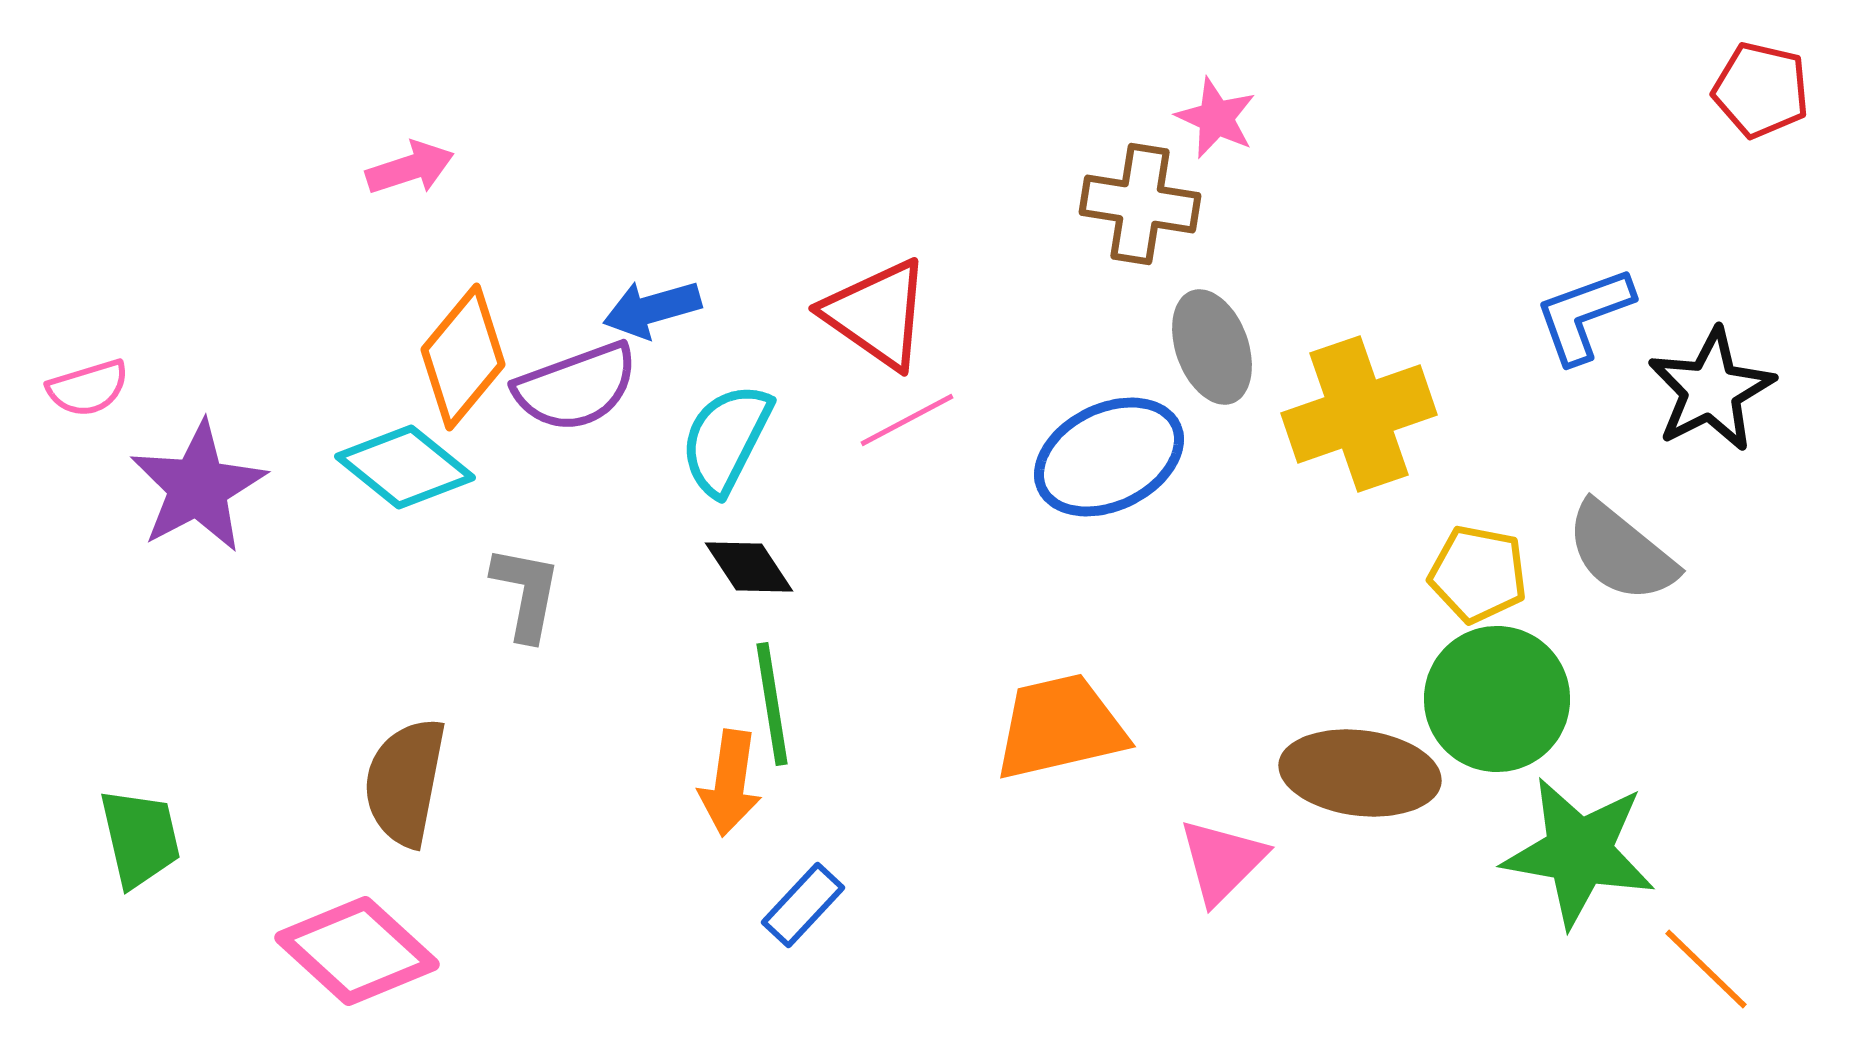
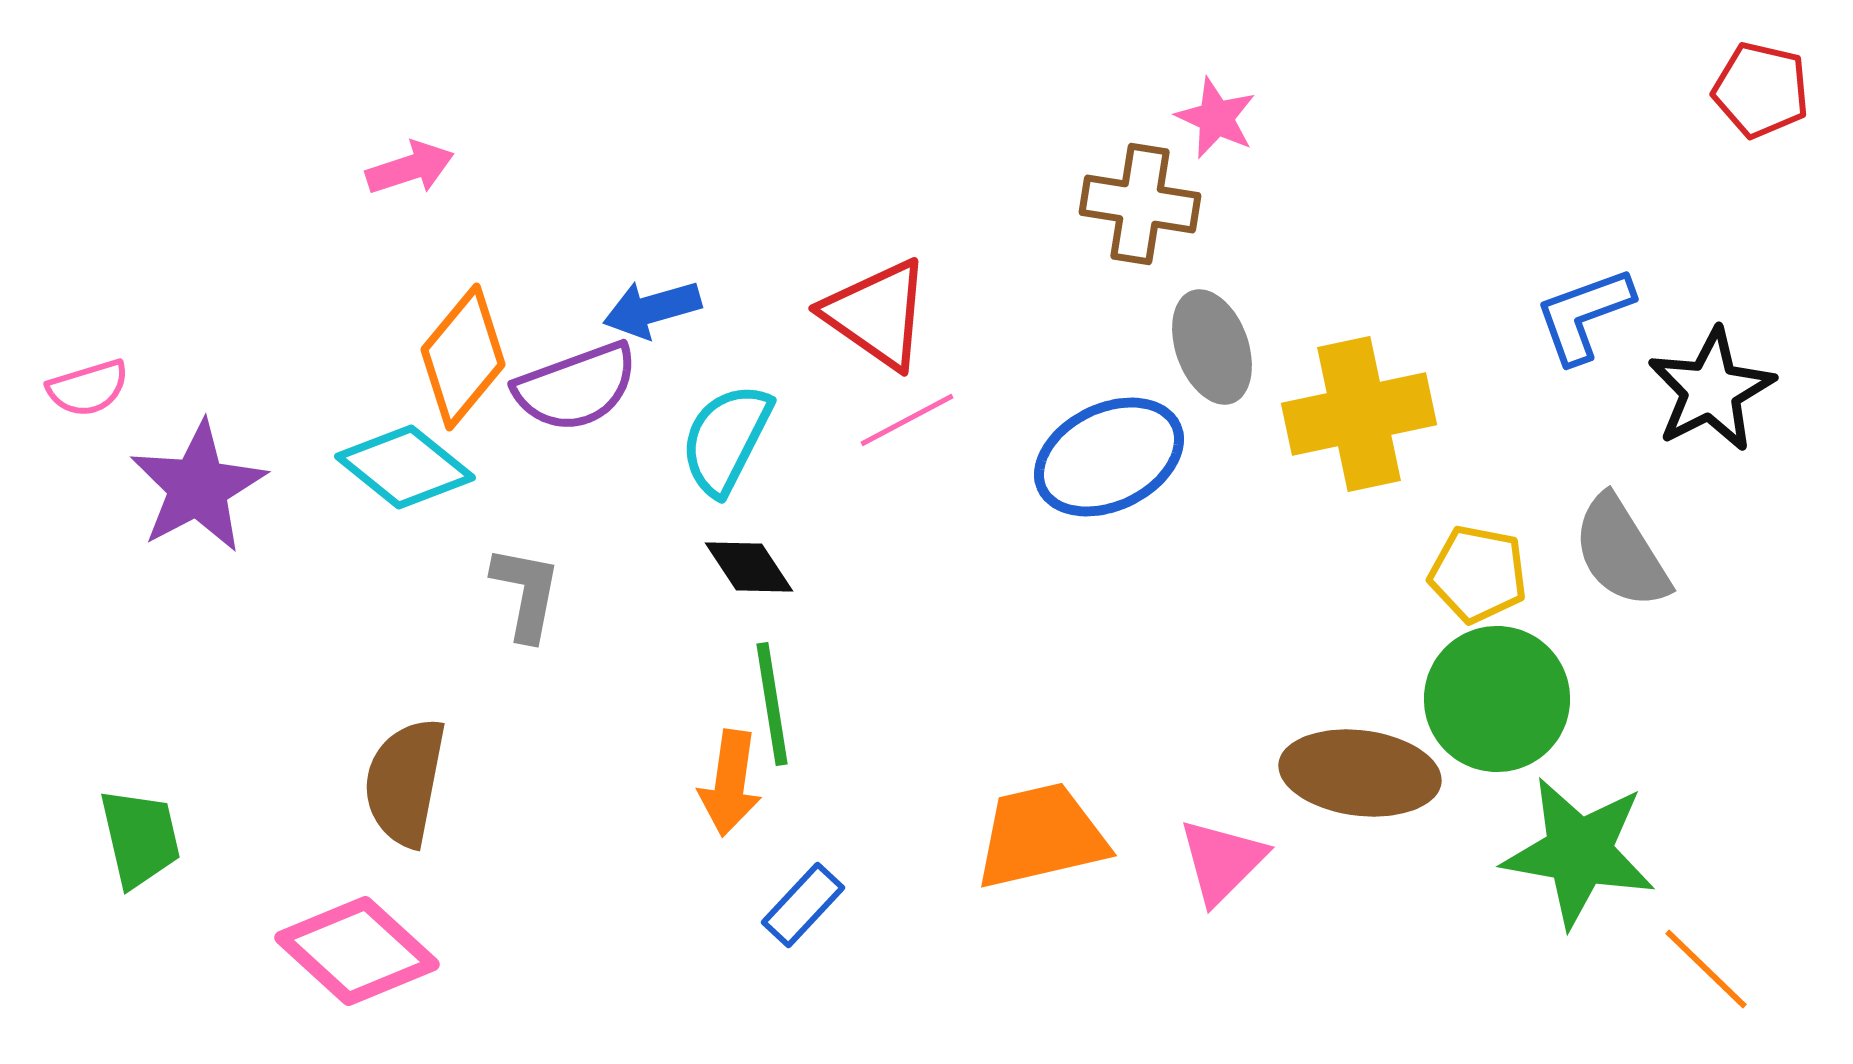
yellow cross: rotated 7 degrees clockwise
gray semicircle: rotated 19 degrees clockwise
orange trapezoid: moved 19 px left, 109 px down
